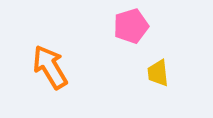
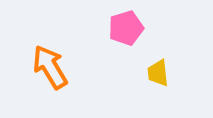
pink pentagon: moved 5 px left, 2 px down
